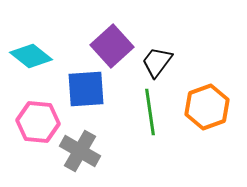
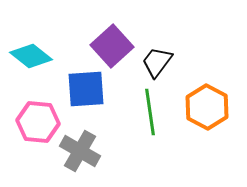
orange hexagon: rotated 12 degrees counterclockwise
